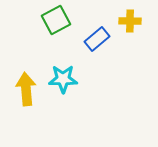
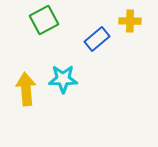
green square: moved 12 px left
